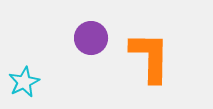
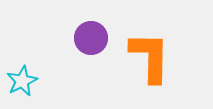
cyan star: moved 2 px left, 1 px up
